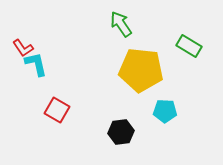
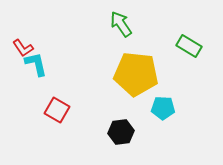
yellow pentagon: moved 5 px left, 4 px down
cyan pentagon: moved 2 px left, 3 px up
